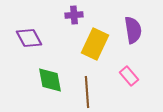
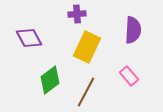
purple cross: moved 3 px right, 1 px up
purple semicircle: rotated 12 degrees clockwise
yellow rectangle: moved 8 px left, 3 px down
green diamond: rotated 64 degrees clockwise
brown line: moved 1 px left; rotated 32 degrees clockwise
